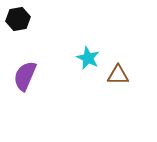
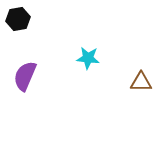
cyan star: rotated 20 degrees counterclockwise
brown triangle: moved 23 px right, 7 px down
